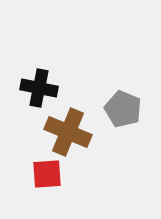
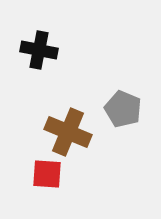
black cross: moved 38 px up
red square: rotated 8 degrees clockwise
